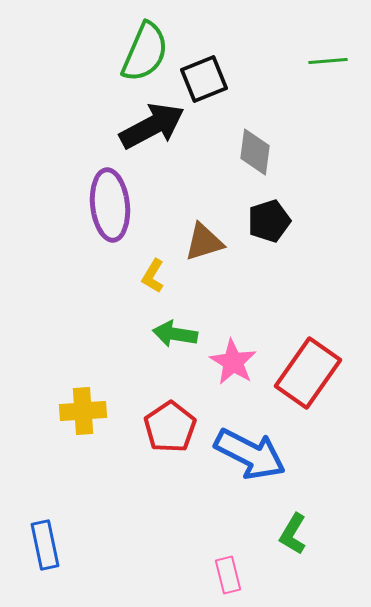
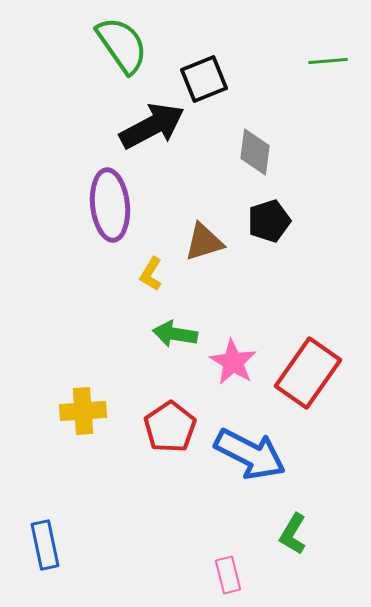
green semicircle: moved 23 px left, 7 px up; rotated 58 degrees counterclockwise
yellow L-shape: moved 2 px left, 2 px up
